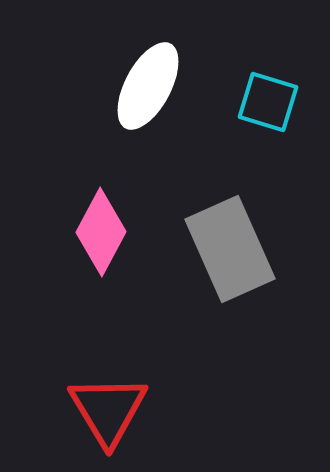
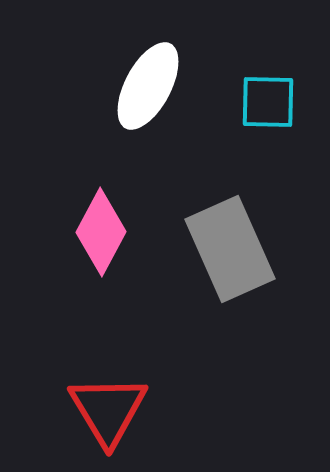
cyan square: rotated 16 degrees counterclockwise
